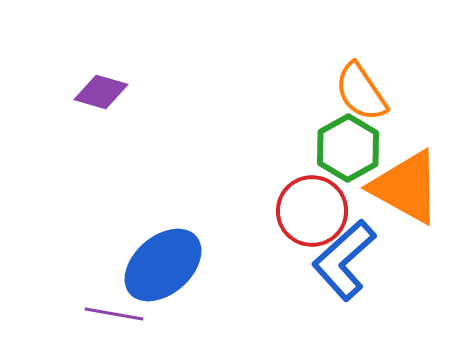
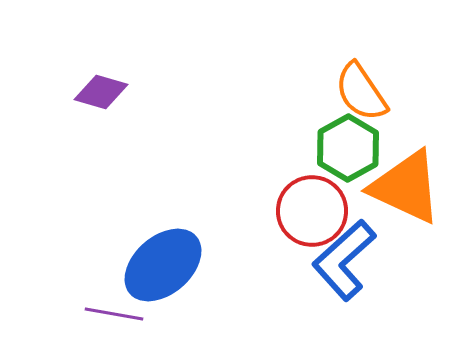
orange triangle: rotated 4 degrees counterclockwise
